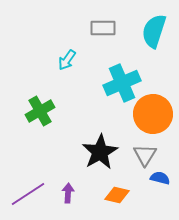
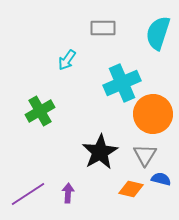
cyan semicircle: moved 4 px right, 2 px down
blue semicircle: moved 1 px right, 1 px down
orange diamond: moved 14 px right, 6 px up
